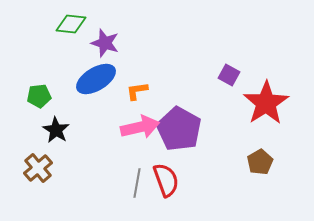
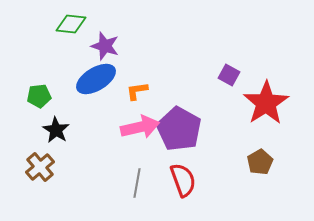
purple star: moved 3 px down
brown cross: moved 2 px right, 1 px up
red semicircle: moved 17 px right
